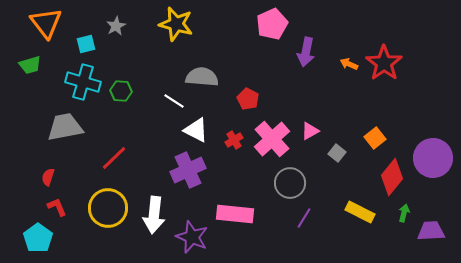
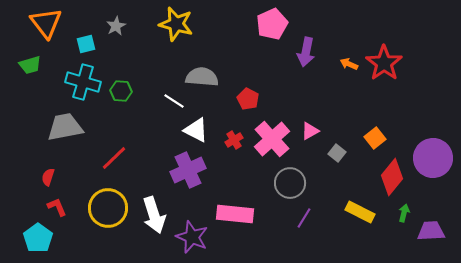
white arrow: rotated 24 degrees counterclockwise
